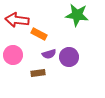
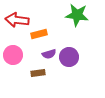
orange rectangle: rotated 42 degrees counterclockwise
